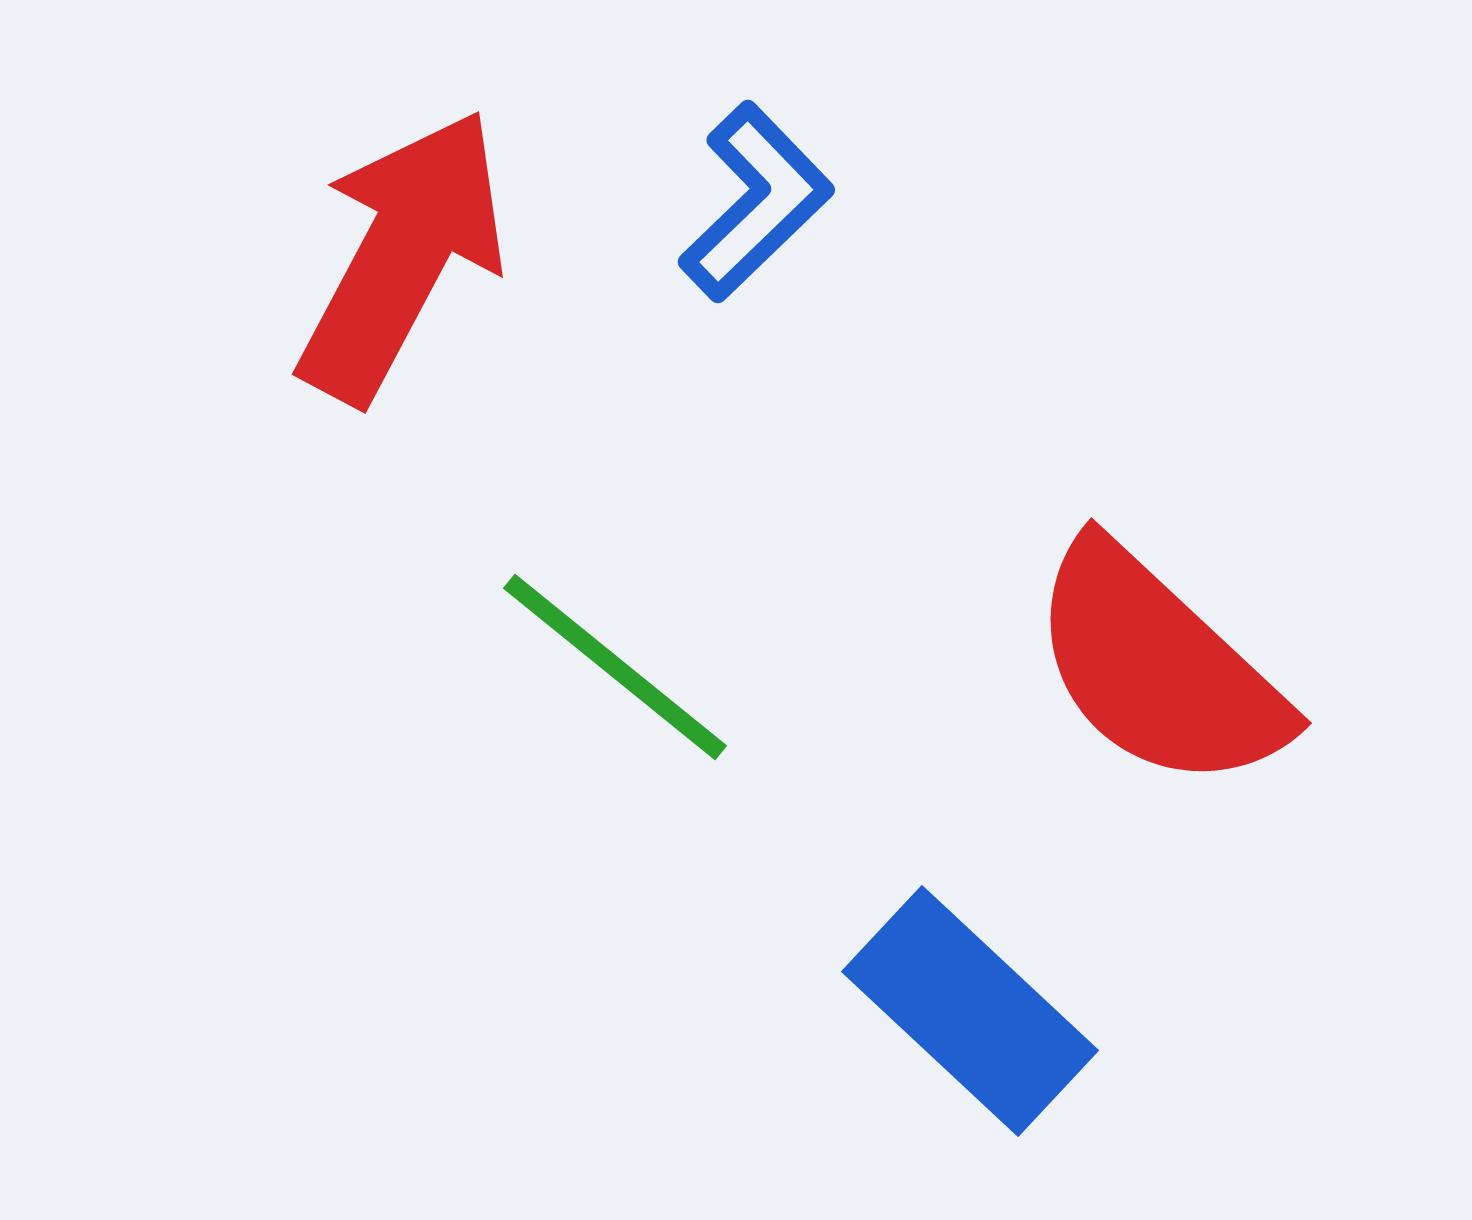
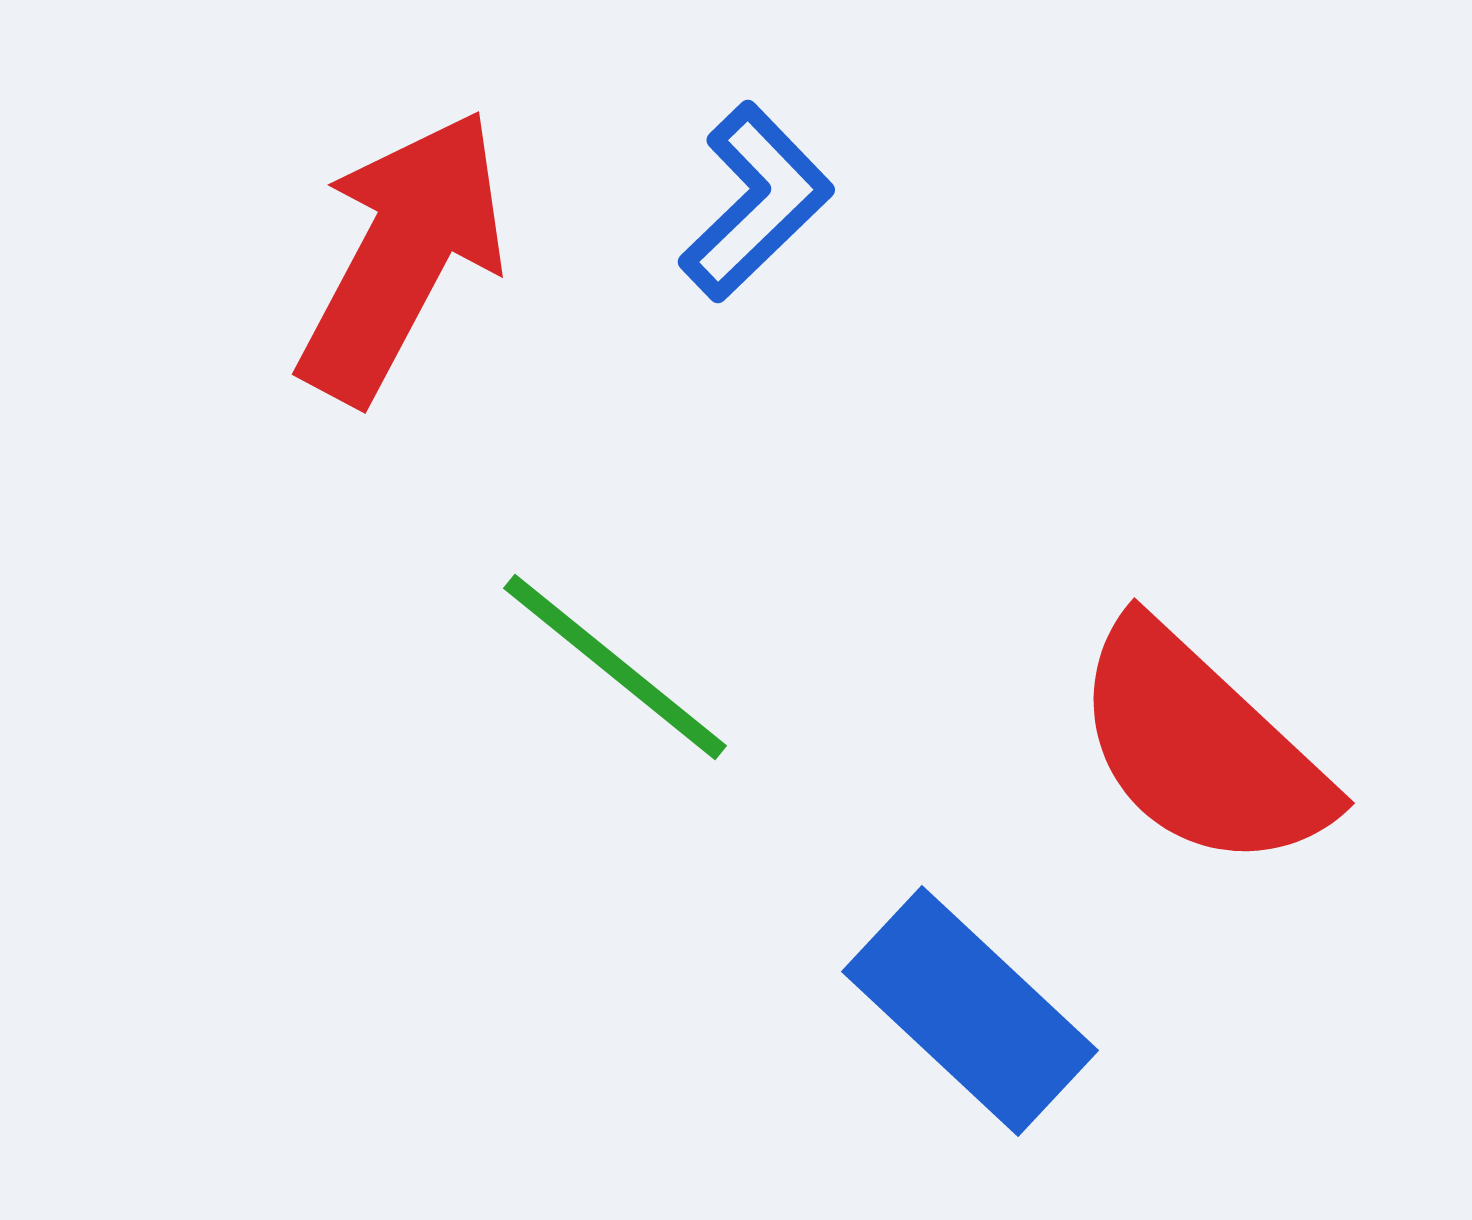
red semicircle: moved 43 px right, 80 px down
